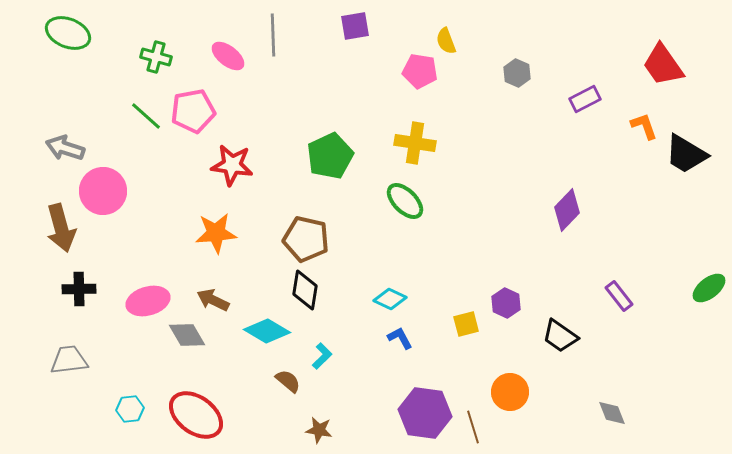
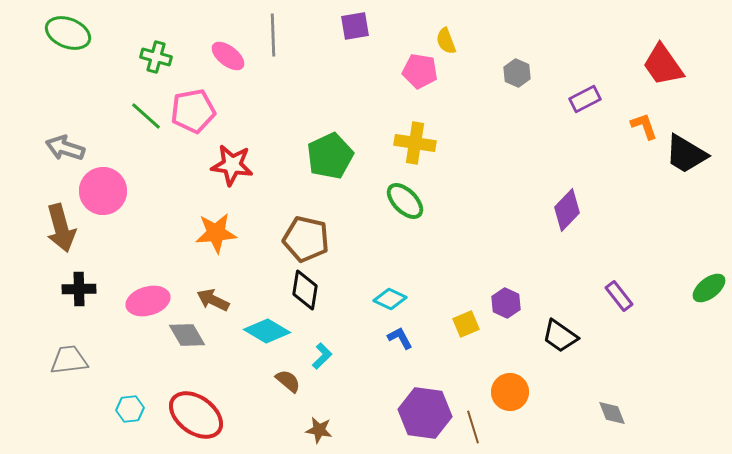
yellow square at (466, 324): rotated 8 degrees counterclockwise
